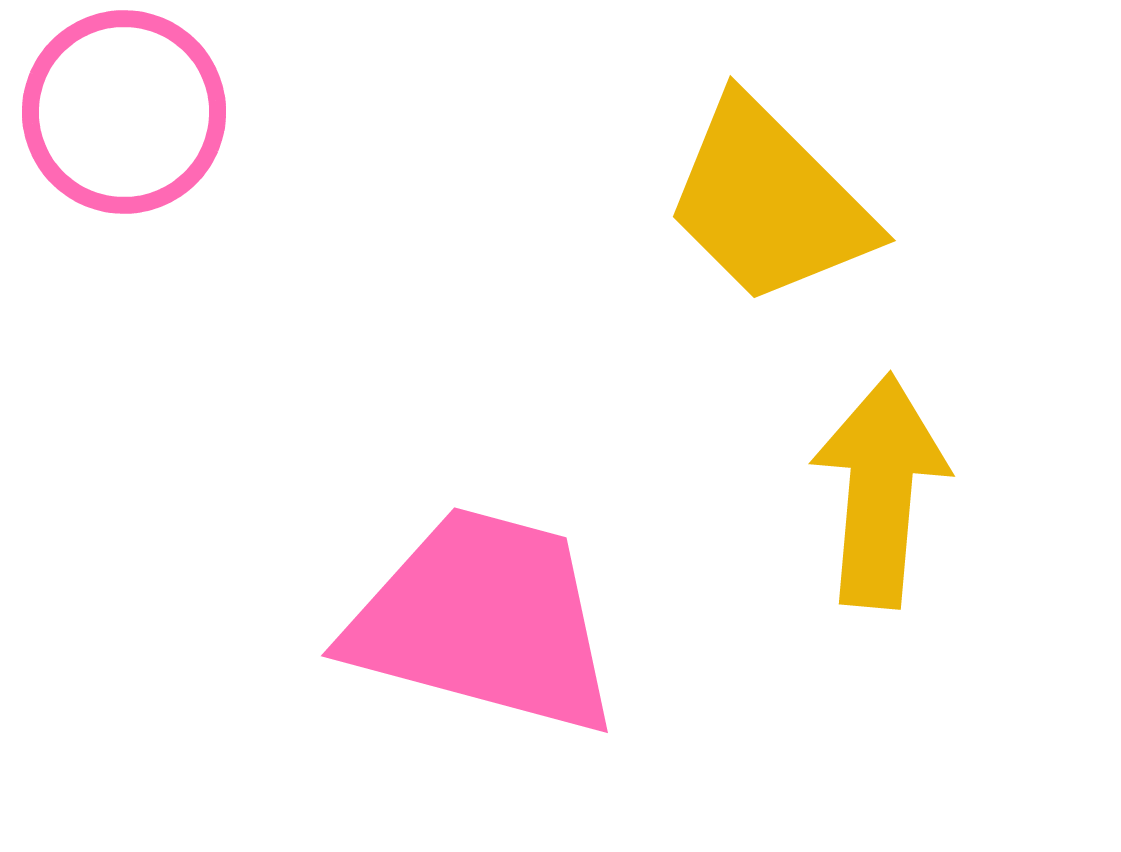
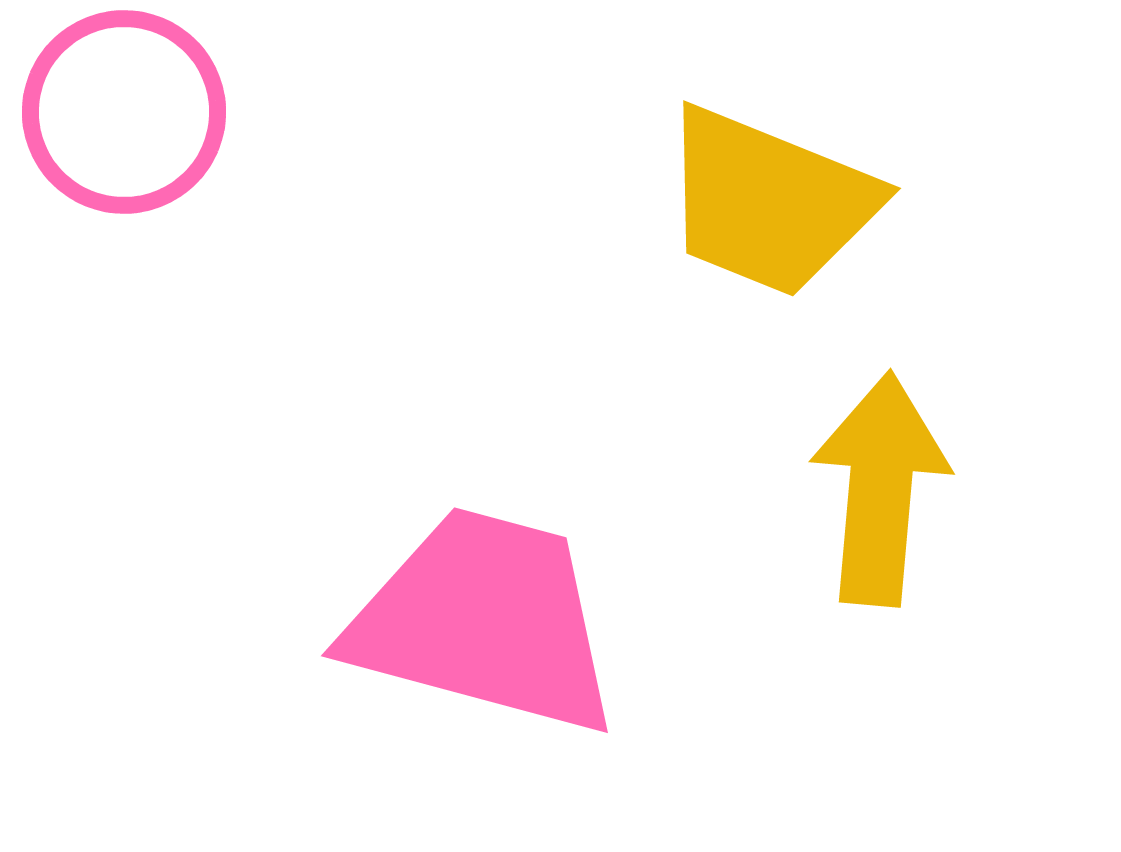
yellow trapezoid: rotated 23 degrees counterclockwise
yellow arrow: moved 2 px up
